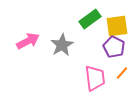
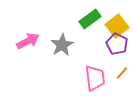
yellow square: rotated 30 degrees counterclockwise
purple pentagon: moved 3 px right, 3 px up
